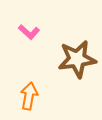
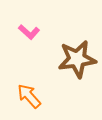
orange arrow: rotated 52 degrees counterclockwise
